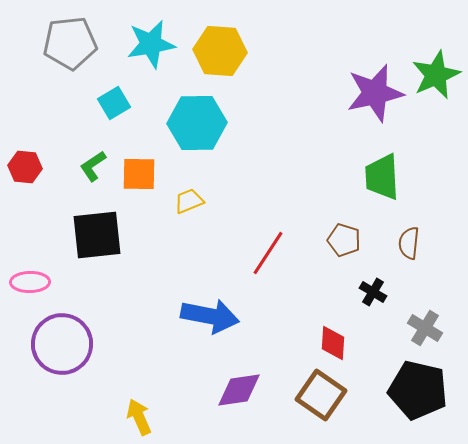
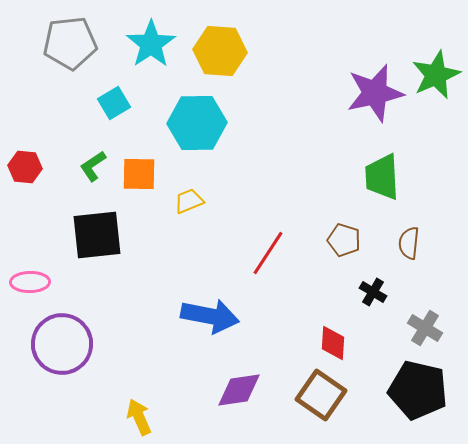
cyan star: rotated 24 degrees counterclockwise
